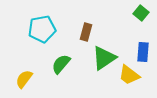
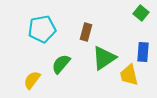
yellow trapezoid: rotated 40 degrees clockwise
yellow semicircle: moved 8 px right, 1 px down
